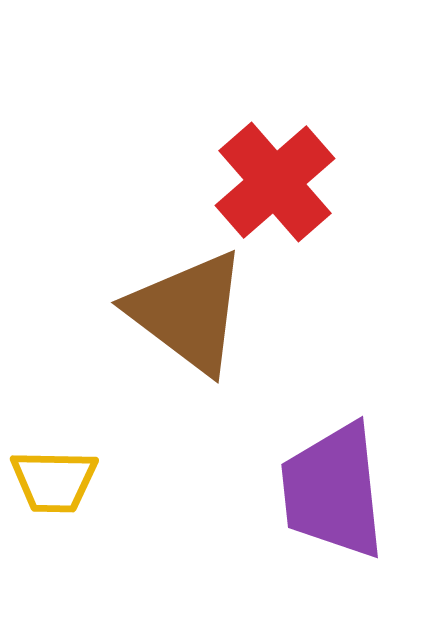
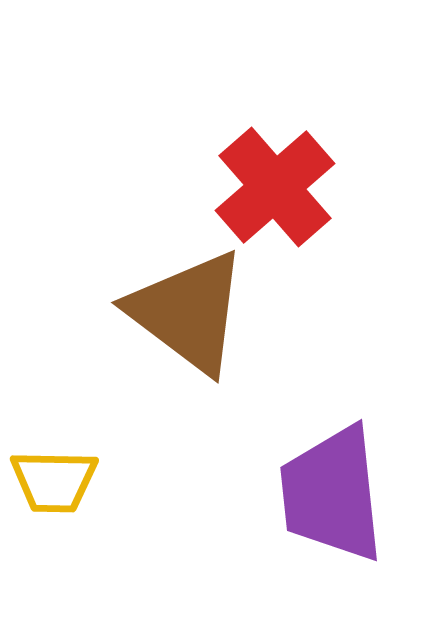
red cross: moved 5 px down
purple trapezoid: moved 1 px left, 3 px down
